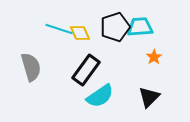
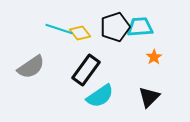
yellow diamond: rotated 15 degrees counterclockwise
gray semicircle: rotated 72 degrees clockwise
